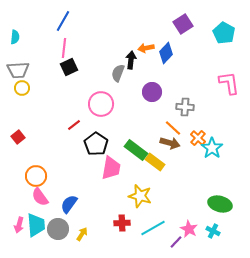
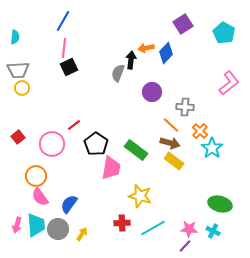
pink L-shape: rotated 60 degrees clockwise
pink circle: moved 49 px left, 40 px down
orange line: moved 2 px left, 3 px up
orange cross: moved 2 px right, 7 px up
yellow rectangle: moved 19 px right, 1 px up
pink arrow: moved 2 px left
pink star: rotated 24 degrees counterclockwise
purple line: moved 9 px right, 4 px down
